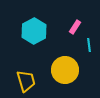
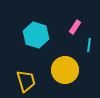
cyan hexagon: moved 2 px right, 4 px down; rotated 15 degrees counterclockwise
cyan line: rotated 16 degrees clockwise
